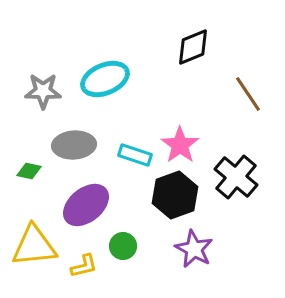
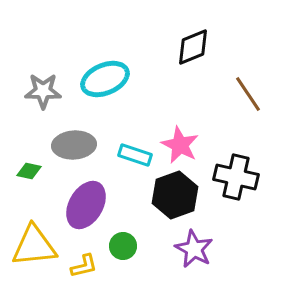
pink star: rotated 9 degrees counterclockwise
black cross: rotated 27 degrees counterclockwise
purple ellipse: rotated 21 degrees counterclockwise
